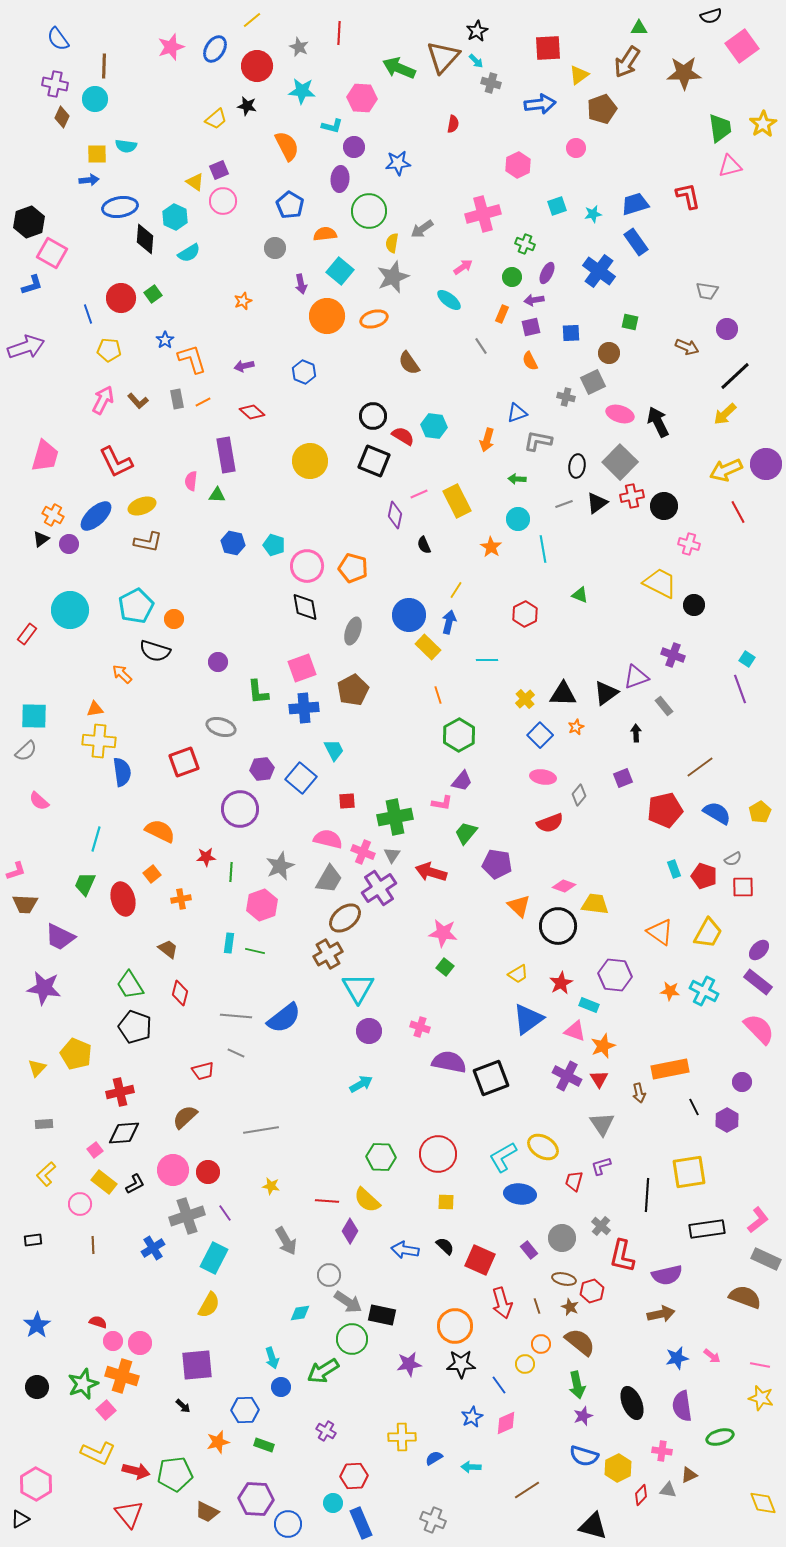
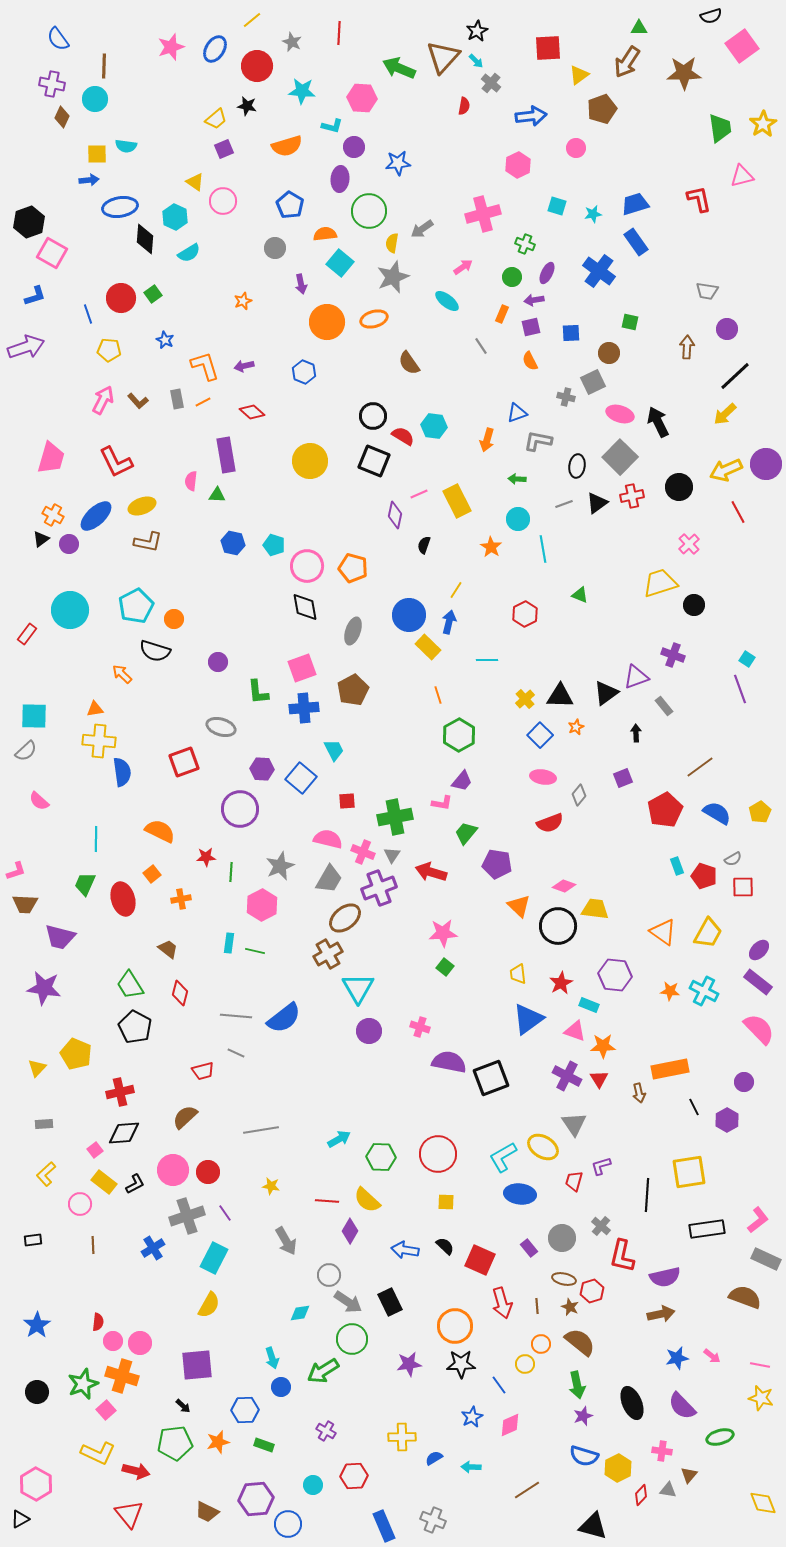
gray star at (299, 47): moved 7 px left, 5 px up
gray cross at (491, 83): rotated 24 degrees clockwise
purple cross at (55, 84): moved 3 px left
blue arrow at (540, 104): moved 9 px left, 12 px down
red semicircle at (453, 124): moved 11 px right, 18 px up
orange semicircle at (287, 146): rotated 100 degrees clockwise
pink triangle at (730, 166): moved 12 px right, 10 px down
purple square at (219, 170): moved 5 px right, 21 px up
red L-shape at (688, 196): moved 11 px right, 3 px down
cyan square at (557, 206): rotated 36 degrees clockwise
cyan square at (340, 271): moved 8 px up
blue L-shape at (32, 285): moved 3 px right, 11 px down
cyan ellipse at (449, 300): moved 2 px left, 1 px down
orange circle at (327, 316): moved 6 px down
blue star at (165, 340): rotated 12 degrees counterclockwise
brown arrow at (687, 347): rotated 110 degrees counterclockwise
orange L-shape at (192, 359): moved 13 px right, 7 px down
pink trapezoid at (45, 456): moved 6 px right, 2 px down
gray square at (620, 462): moved 5 px up
black circle at (664, 506): moved 15 px right, 19 px up
pink cross at (689, 544): rotated 30 degrees clockwise
black semicircle at (424, 545): rotated 42 degrees clockwise
yellow trapezoid at (660, 583): rotated 45 degrees counterclockwise
black triangle at (563, 694): moved 3 px left, 2 px down
purple hexagon at (262, 769): rotated 10 degrees clockwise
red pentagon at (665, 810): rotated 16 degrees counterclockwise
cyan line at (96, 839): rotated 15 degrees counterclockwise
cyan rectangle at (674, 869): moved 3 px right, 3 px up
purple cross at (379, 888): rotated 12 degrees clockwise
yellow trapezoid at (595, 904): moved 5 px down
pink hexagon at (262, 905): rotated 8 degrees counterclockwise
orange triangle at (660, 932): moved 3 px right
pink star at (443, 933): rotated 12 degrees counterclockwise
purple trapezoid at (60, 937): rotated 12 degrees counterclockwise
yellow trapezoid at (518, 974): rotated 115 degrees clockwise
black pentagon at (135, 1027): rotated 8 degrees clockwise
orange star at (603, 1046): rotated 20 degrees clockwise
purple circle at (742, 1082): moved 2 px right
cyan arrow at (361, 1084): moved 22 px left, 55 px down
gray triangle at (602, 1124): moved 28 px left
purple rectangle at (529, 1250): moved 2 px up
purple semicircle at (667, 1275): moved 2 px left, 2 px down
brown line at (537, 1306): rotated 14 degrees clockwise
black rectangle at (382, 1315): moved 8 px right, 13 px up; rotated 52 degrees clockwise
red semicircle at (98, 1322): rotated 78 degrees clockwise
black circle at (37, 1387): moved 5 px down
purple semicircle at (682, 1406): rotated 36 degrees counterclockwise
pink diamond at (506, 1423): moved 4 px right, 2 px down
green pentagon at (175, 1474): moved 31 px up
brown triangle at (689, 1475): rotated 24 degrees counterclockwise
purple hexagon at (256, 1499): rotated 8 degrees counterclockwise
cyan circle at (333, 1503): moved 20 px left, 18 px up
blue rectangle at (361, 1523): moved 23 px right, 3 px down
